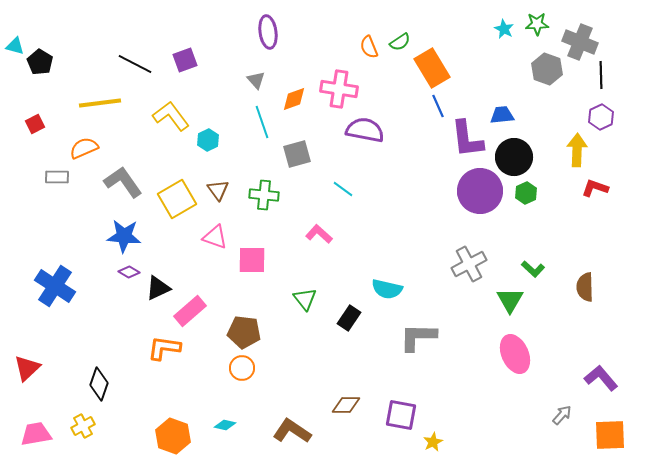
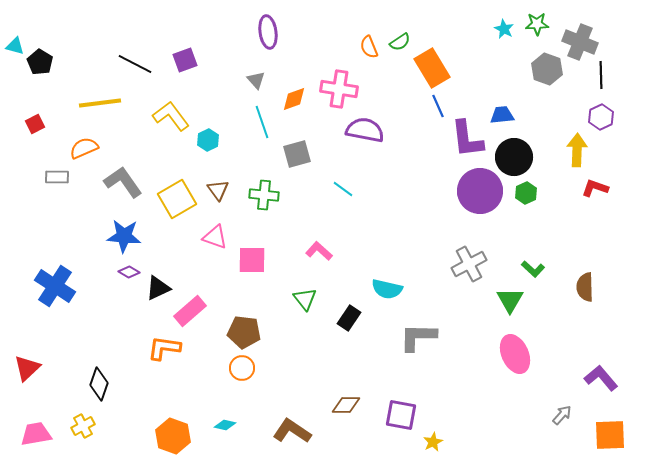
pink L-shape at (319, 234): moved 17 px down
